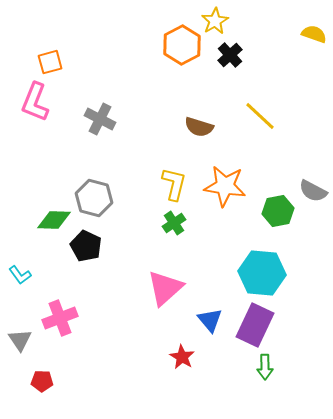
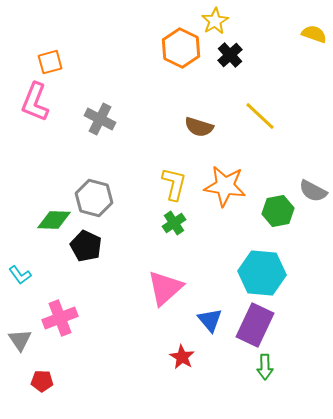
orange hexagon: moved 1 px left, 3 px down; rotated 6 degrees counterclockwise
